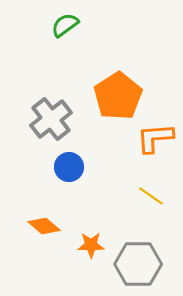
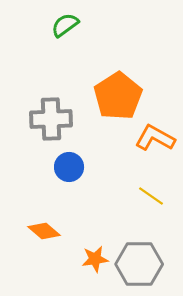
gray cross: rotated 36 degrees clockwise
orange L-shape: rotated 33 degrees clockwise
orange diamond: moved 5 px down
orange star: moved 4 px right, 14 px down; rotated 8 degrees counterclockwise
gray hexagon: moved 1 px right
